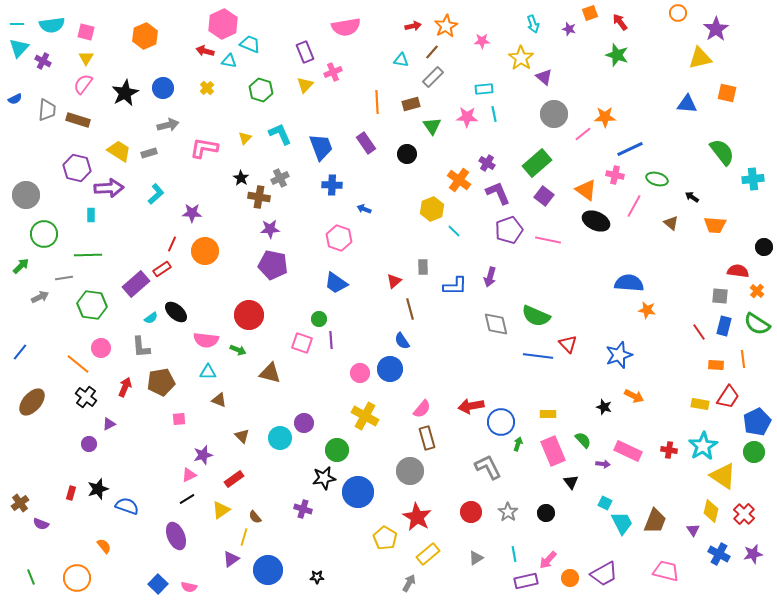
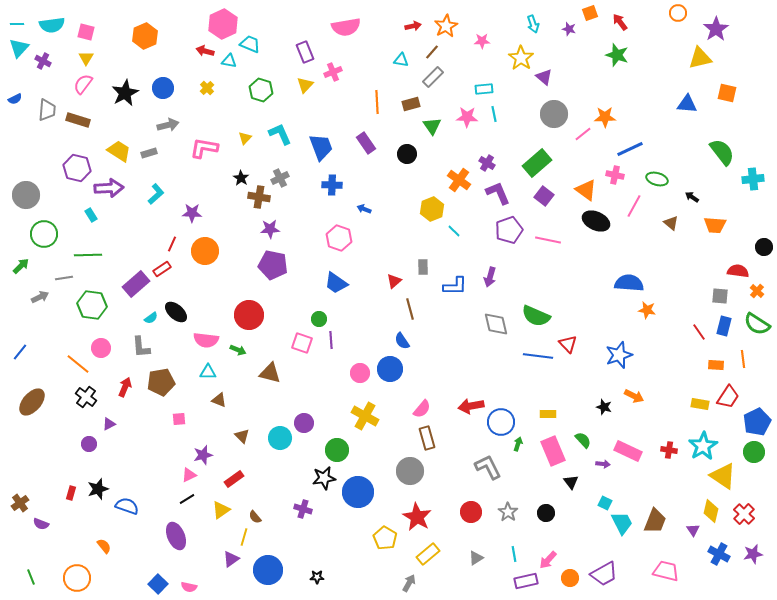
cyan rectangle at (91, 215): rotated 32 degrees counterclockwise
